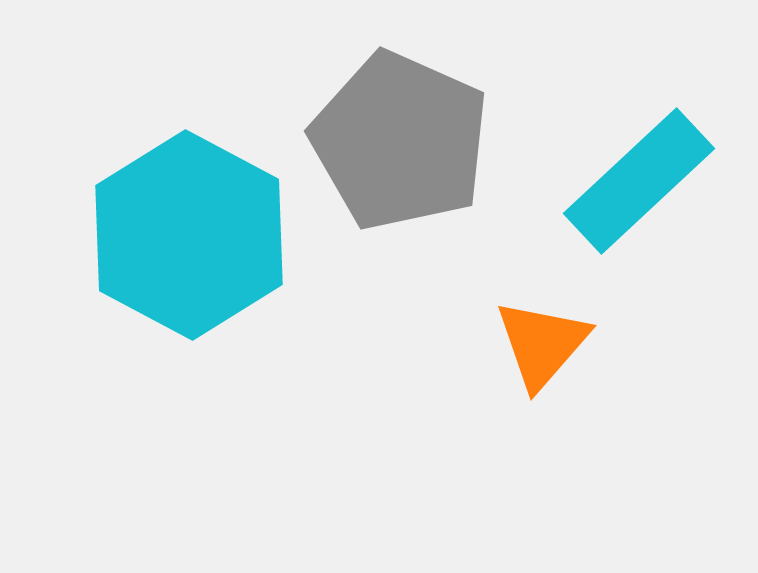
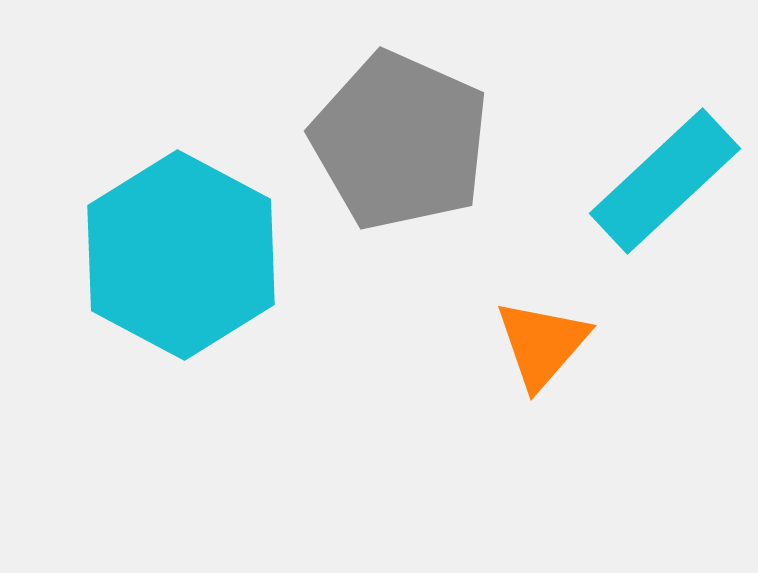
cyan rectangle: moved 26 px right
cyan hexagon: moved 8 px left, 20 px down
